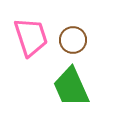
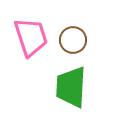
green trapezoid: rotated 27 degrees clockwise
